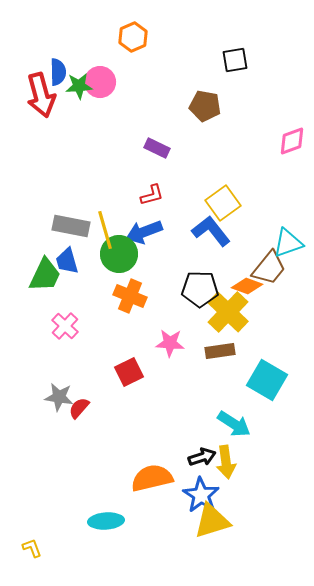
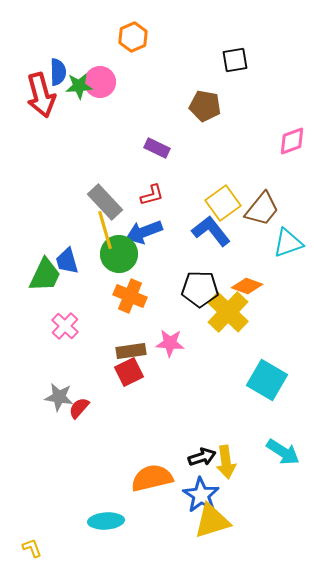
gray rectangle: moved 34 px right, 24 px up; rotated 36 degrees clockwise
brown trapezoid: moved 7 px left, 59 px up
brown rectangle: moved 89 px left
cyan arrow: moved 49 px right, 28 px down
